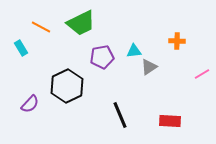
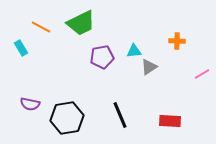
black hexagon: moved 32 px down; rotated 16 degrees clockwise
purple semicircle: rotated 60 degrees clockwise
